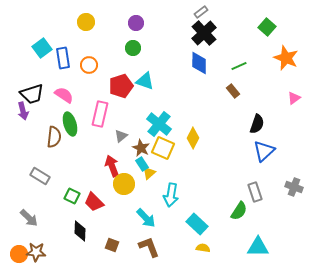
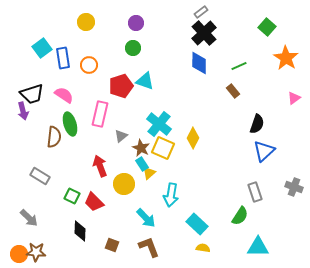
orange star at (286, 58): rotated 10 degrees clockwise
red arrow at (112, 166): moved 12 px left
green semicircle at (239, 211): moved 1 px right, 5 px down
